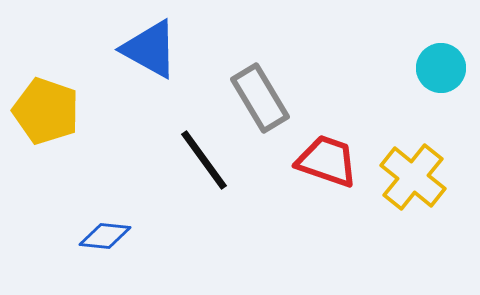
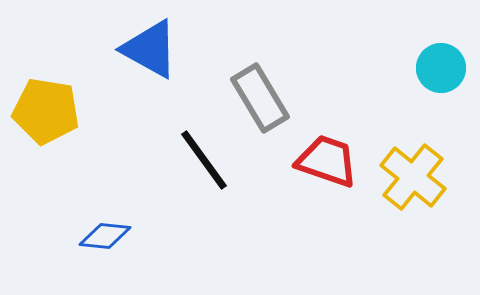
yellow pentagon: rotated 10 degrees counterclockwise
